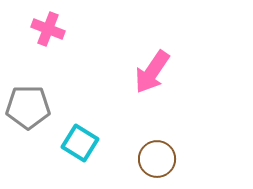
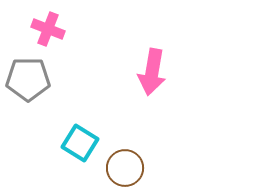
pink arrow: rotated 24 degrees counterclockwise
gray pentagon: moved 28 px up
brown circle: moved 32 px left, 9 px down
